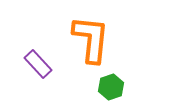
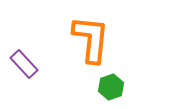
purple rectangle: moved 14 px left
